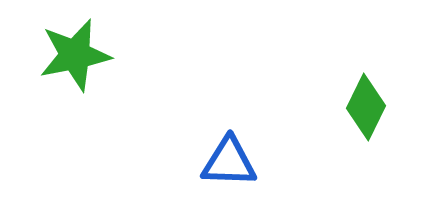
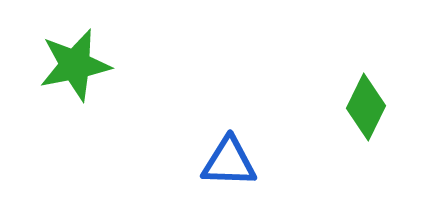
green star: moved 10 px down
